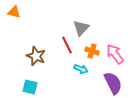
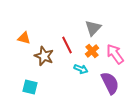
orange triangle: moved 10 px right, 26 px down
gray triangle: moved 12 px right
orange cross: rotated 32 degrees clockwise
brown star: moved 8 px right
purple semicircle: moved 3 px left
